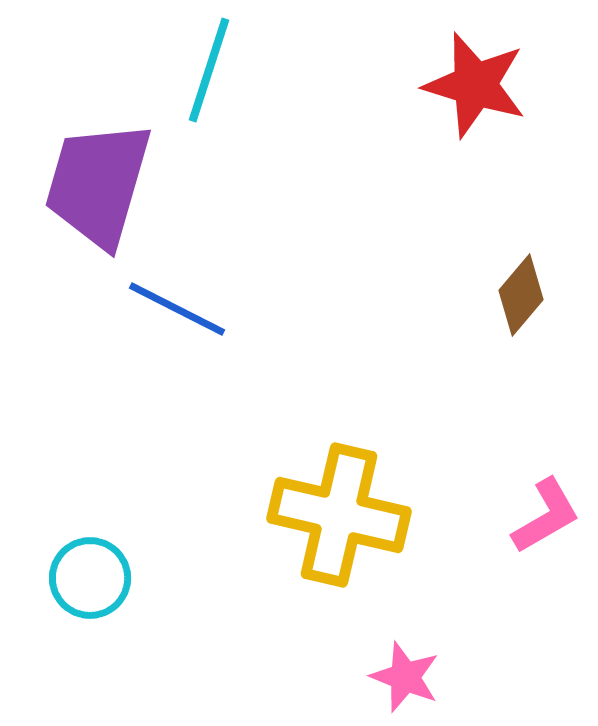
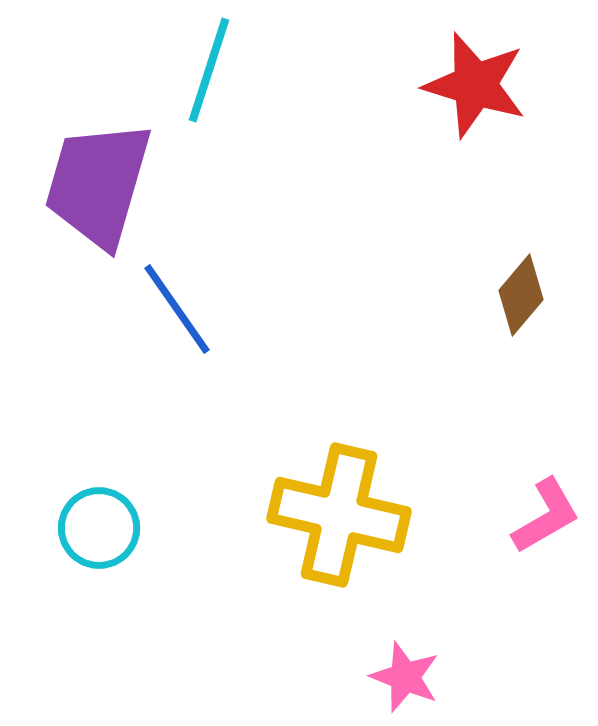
blue line: rotated 28 degrees clockwise
cyan circle: moved 9 px right, 50 px up
